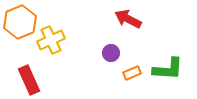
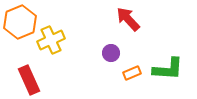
red arrow: rotated 20 degrees clockwise
